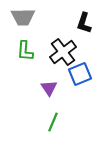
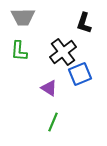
green L-shape: moved 6 px left
purple triangle: rotated 24 degrees counterclockwise
